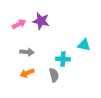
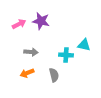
gray arrow: moved 4 px right
cyan cross: moved 3 px right, 4 px up
